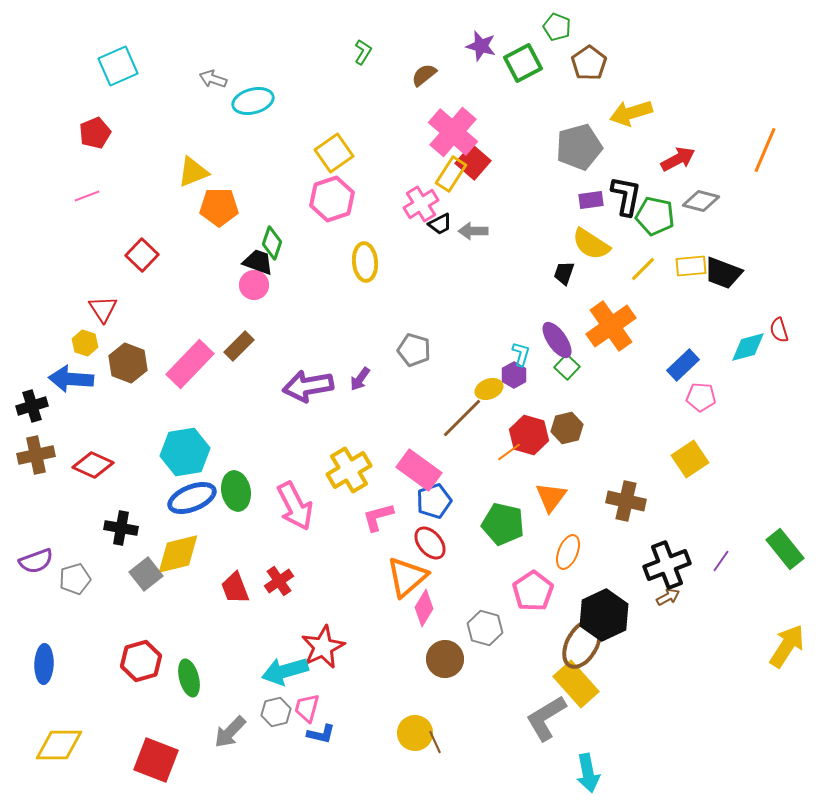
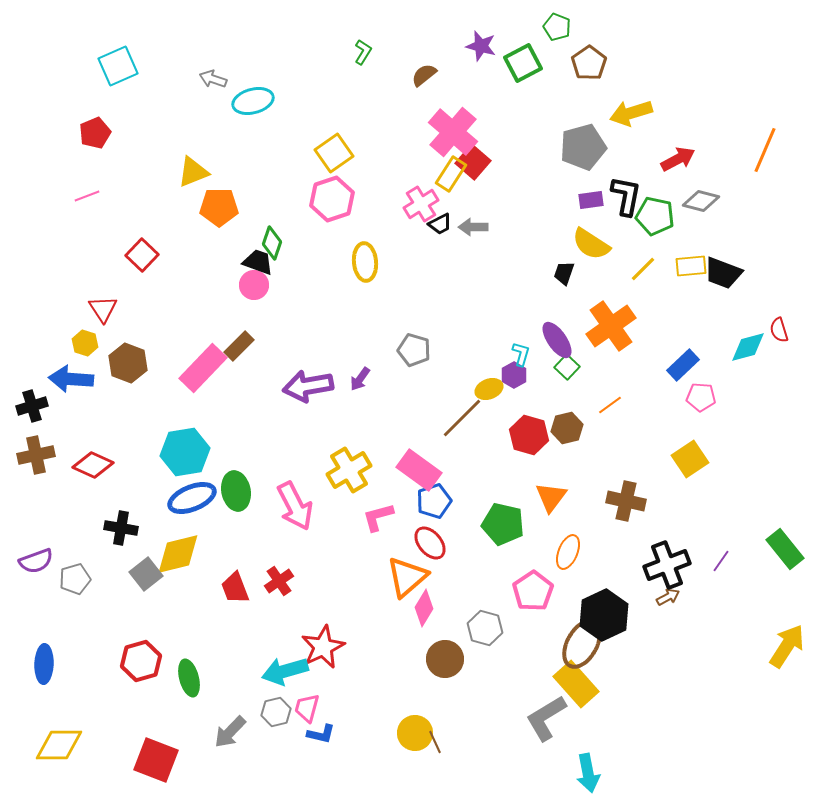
gray pentagon at (579, 147): moved 4 px right
gray arrow at (473, 231): moved 4 px up
pink rectangle at (190, 364): moved 13 px right, 4 px down
orange line at (509, 452): moved 101 px right, 47 px up
